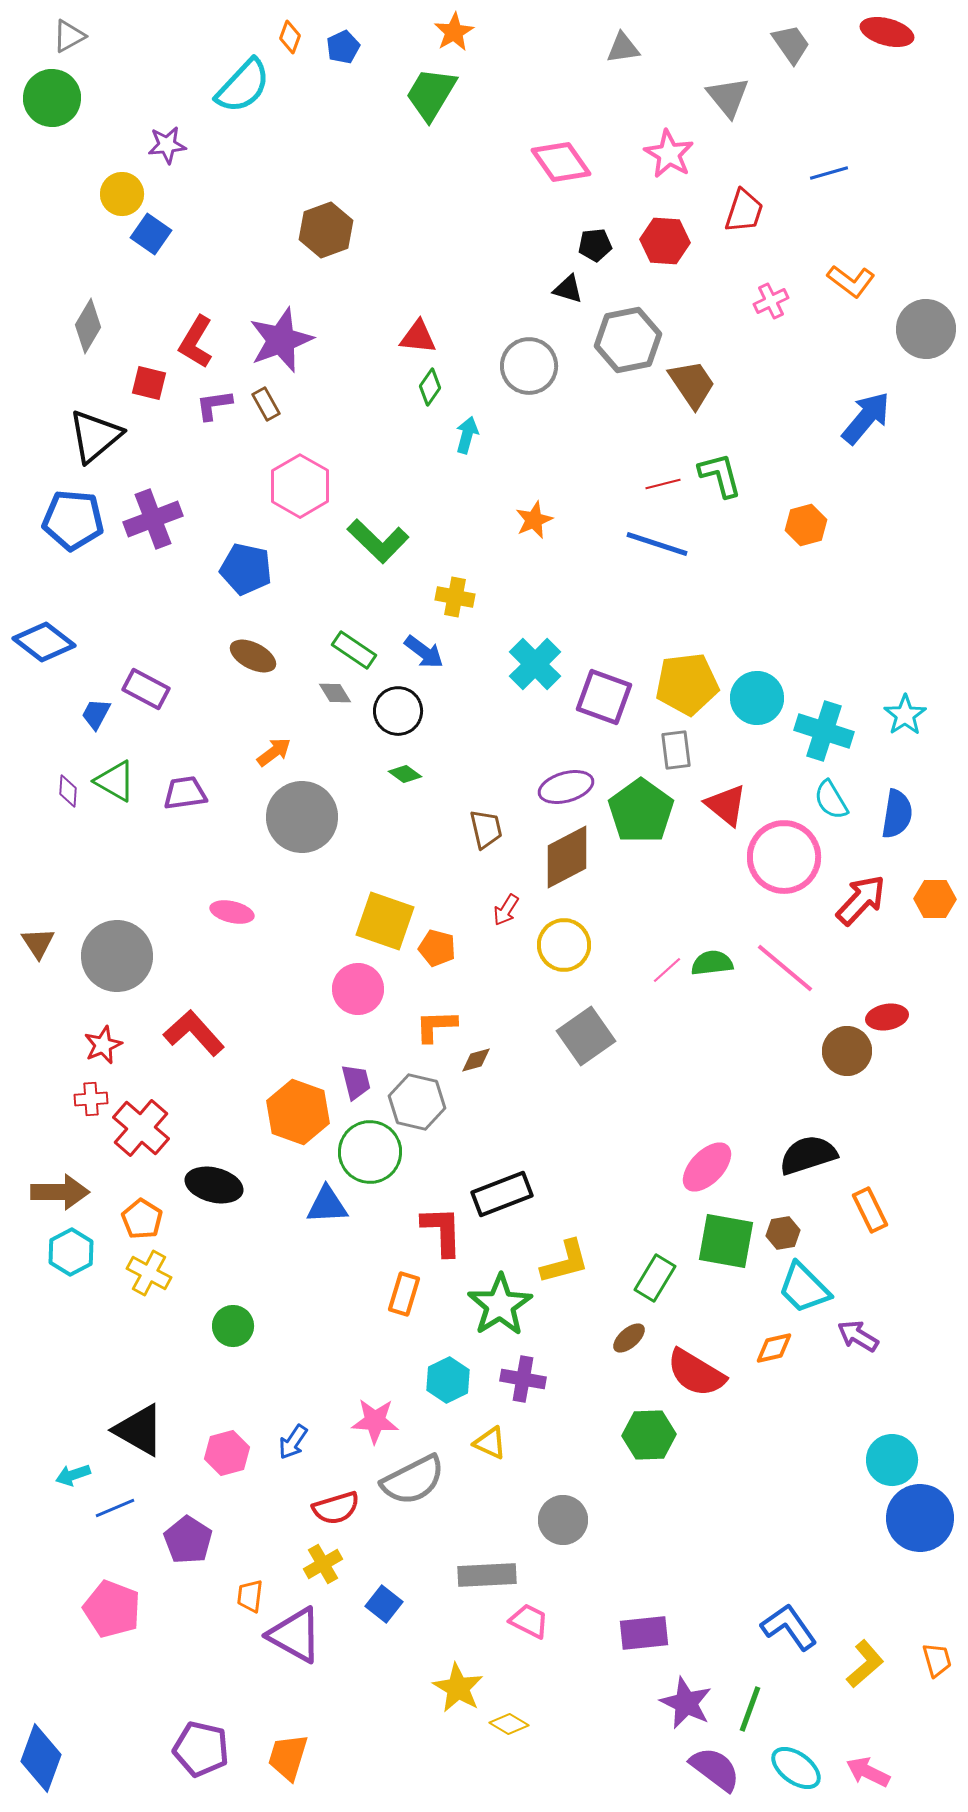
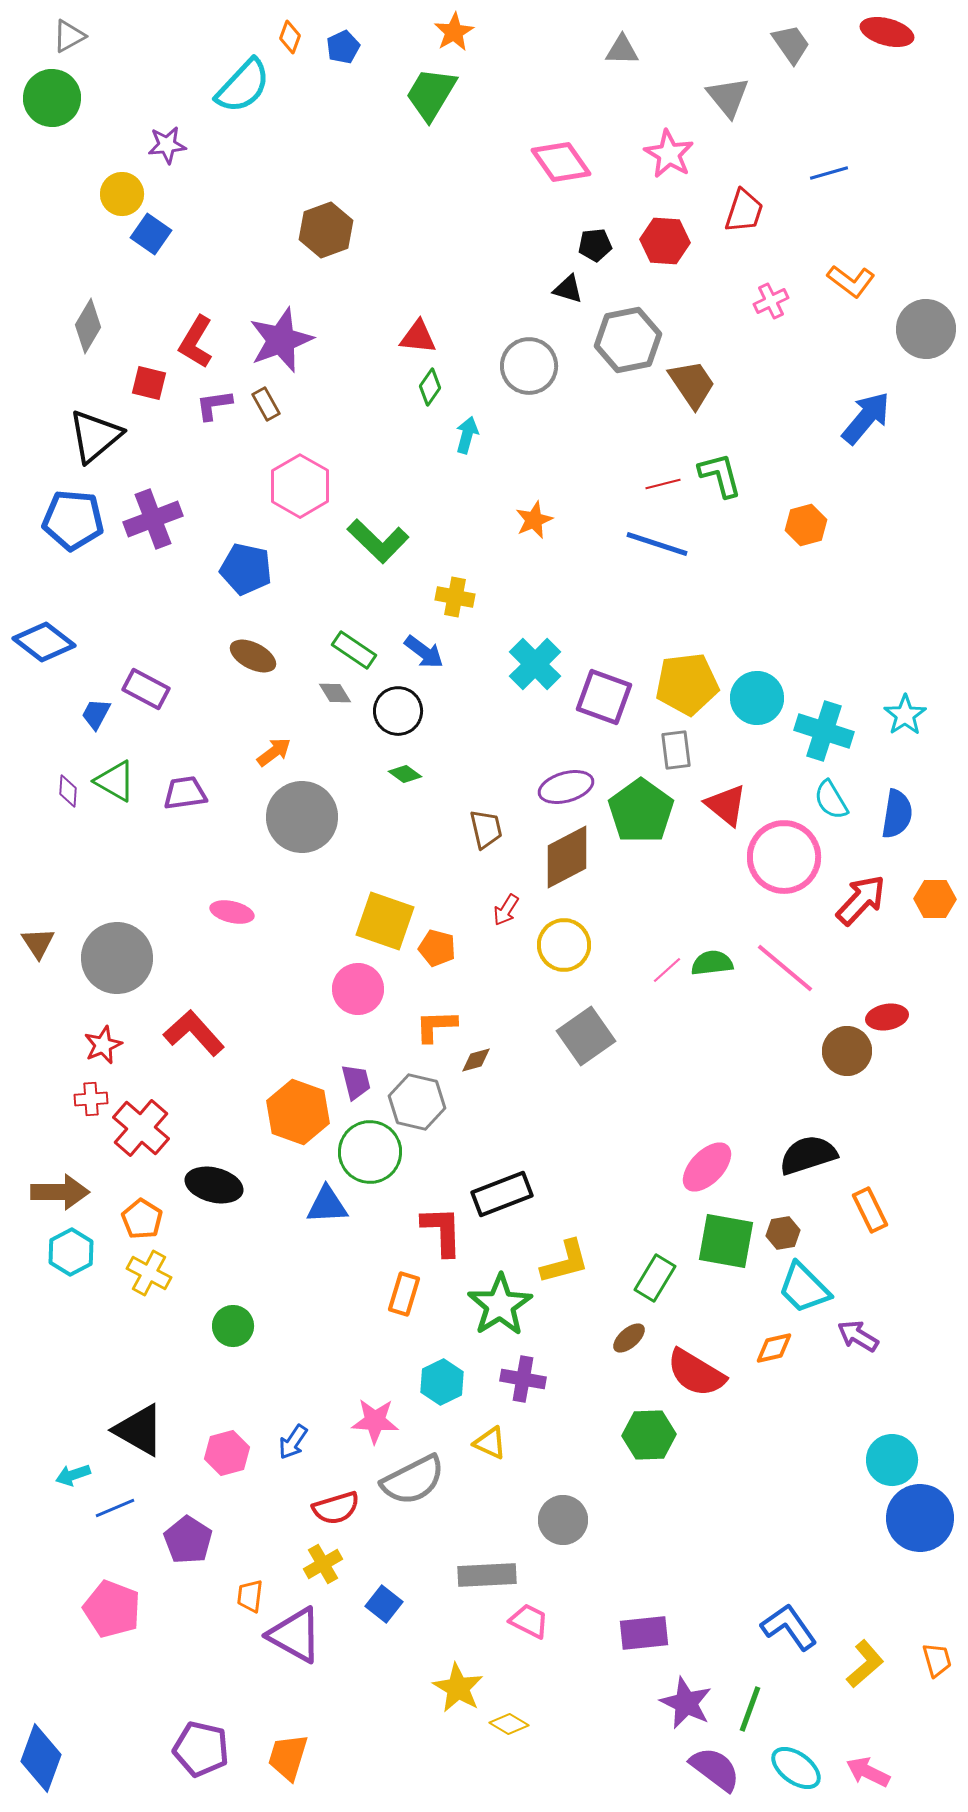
gray triangle at (623, 48): moved 1 px left, 2 px down; rotated 9 degrees clockwise
gray circle at (117, 956): moved 2 px down
cyan hexagon at (448, 1380): moved 6 px left, 2 px down
